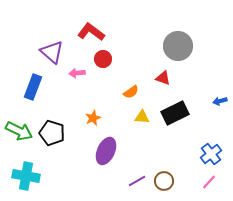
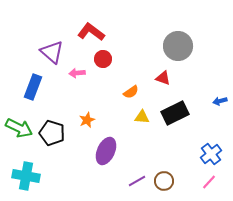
orange star: moved 6 px left, 2 px down
green arrow: moved 3 px up
